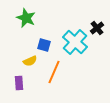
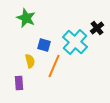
yellow semicircle: rotated 80 degrees counterclockwise
orange line: moved 6 px up
